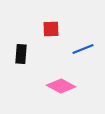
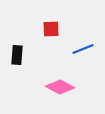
black rectangle: moved 4 px left, 1 px down
pink diamond: moved 1 px left, 1 px down
